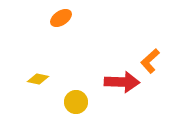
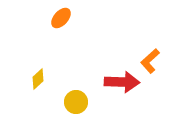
orange ellipse: rotated 15 degrees counterclockwise
yellow diamond: rotated 55 degrees counterclockwise
